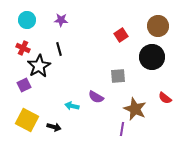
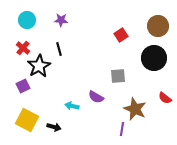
red cross: rotated 16 degrees clockwise
black circle: moved 2 px right, 1 px down
purple square: moved 1 px left, 1 px down
